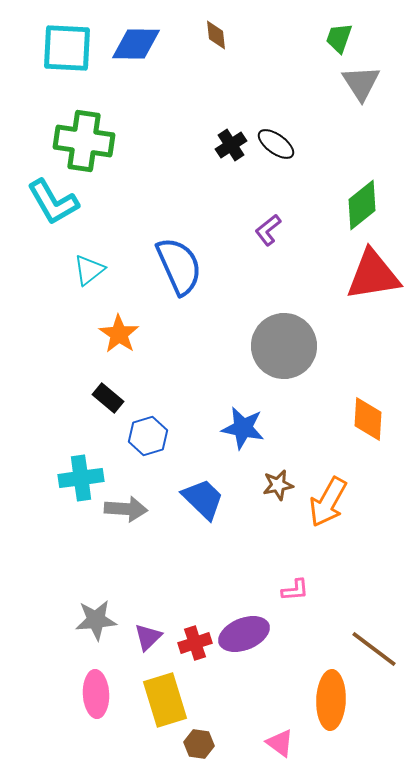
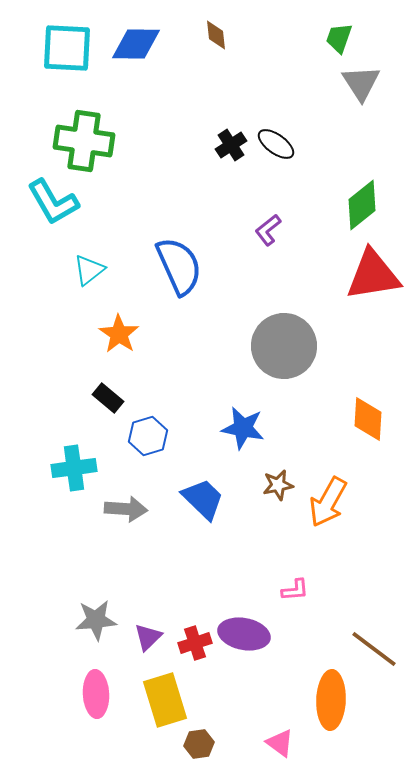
cyan cross: moved 7 px left, 10 px up
purple ellipse: rotated 33 degrees clockwise
brown hexagon: rotated 16 degrees counterclockwise
